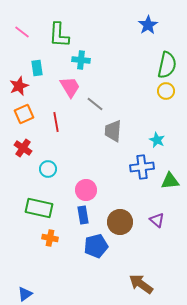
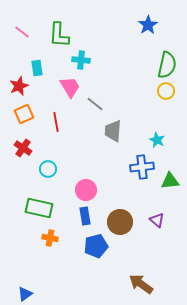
blue rectangle: moved 2 px right, 1 px down
